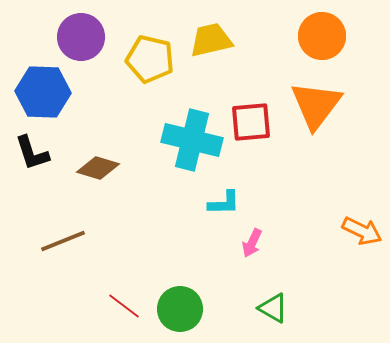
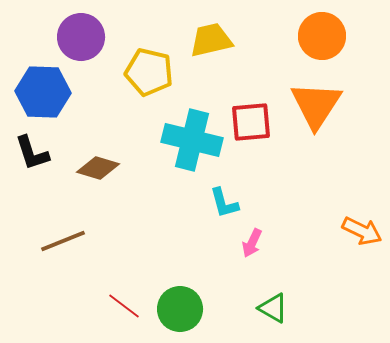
yellow pentagon: moved 1 px left, 13 px down
orange triangle: rotated 4 degrees counterclockwise
cyan L-shape: rotated 76 degrees clockwise
